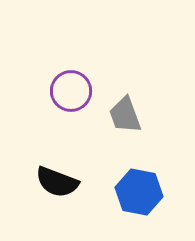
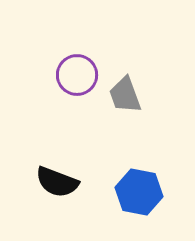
purple circle: moved 6 px right, 16 px up
gray trapezoid: moved 20 px up
